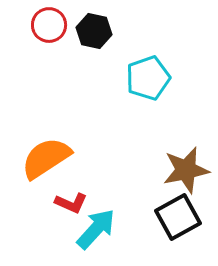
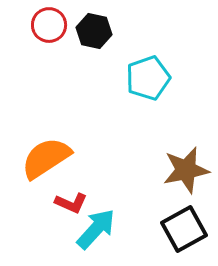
black square: moved 6 px right, 12 px down
